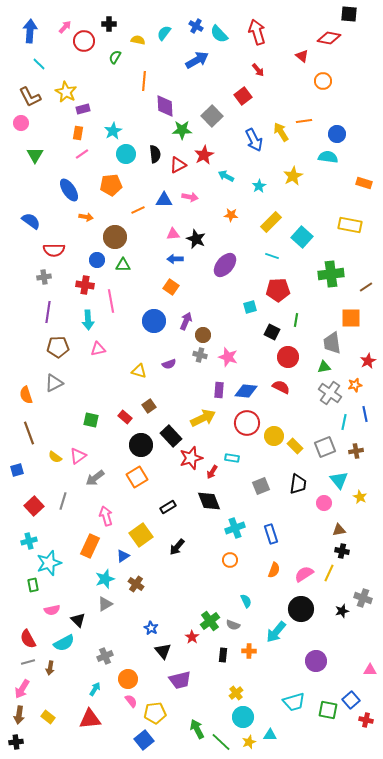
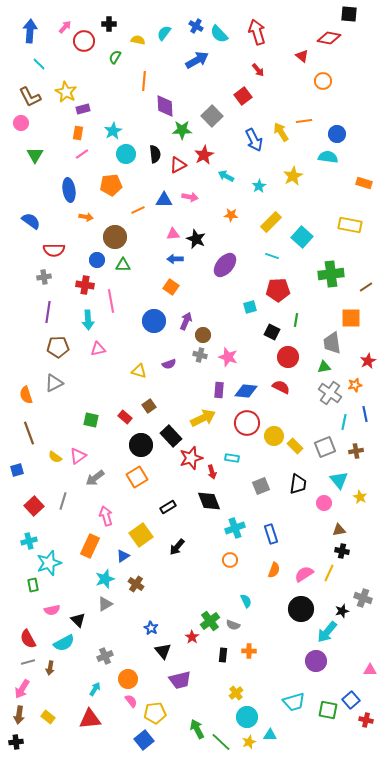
blue ellipse at (69, 190): rotated 25 degrees clockwise
red arrow at (212, 472): rotated 48 degrees counterclockwise
cyan arrow at (276, 632): moved 51 px right
cyan circle at (243, 717): moved 4 px right
